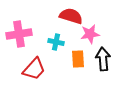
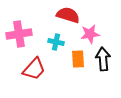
red semicircle: moved 3 px left, 1 px up
